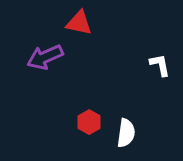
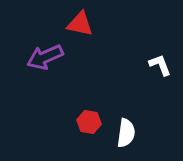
red triangle: moved 1 px right, 1 px down
white L-shape: rotated 10 degrees counterclockwise
red hexagon: rotated 20 degrees counterclockwise
